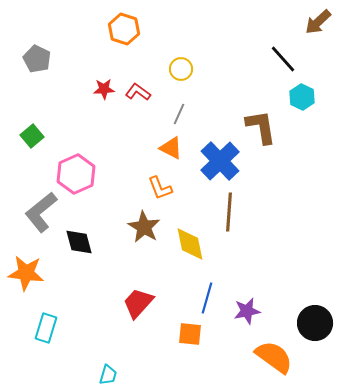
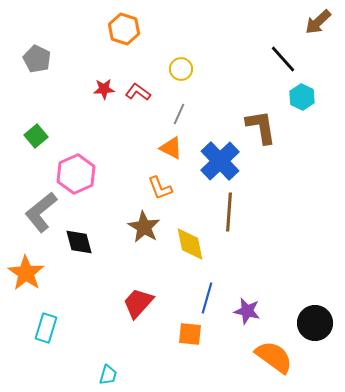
green square: moved 4 px right
orange star: rotated 27 degrees clockwise
purple star: rotated 24 degrees clockwise
